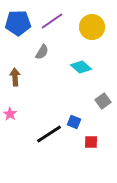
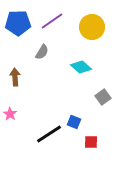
gray square: moved 4 px up
